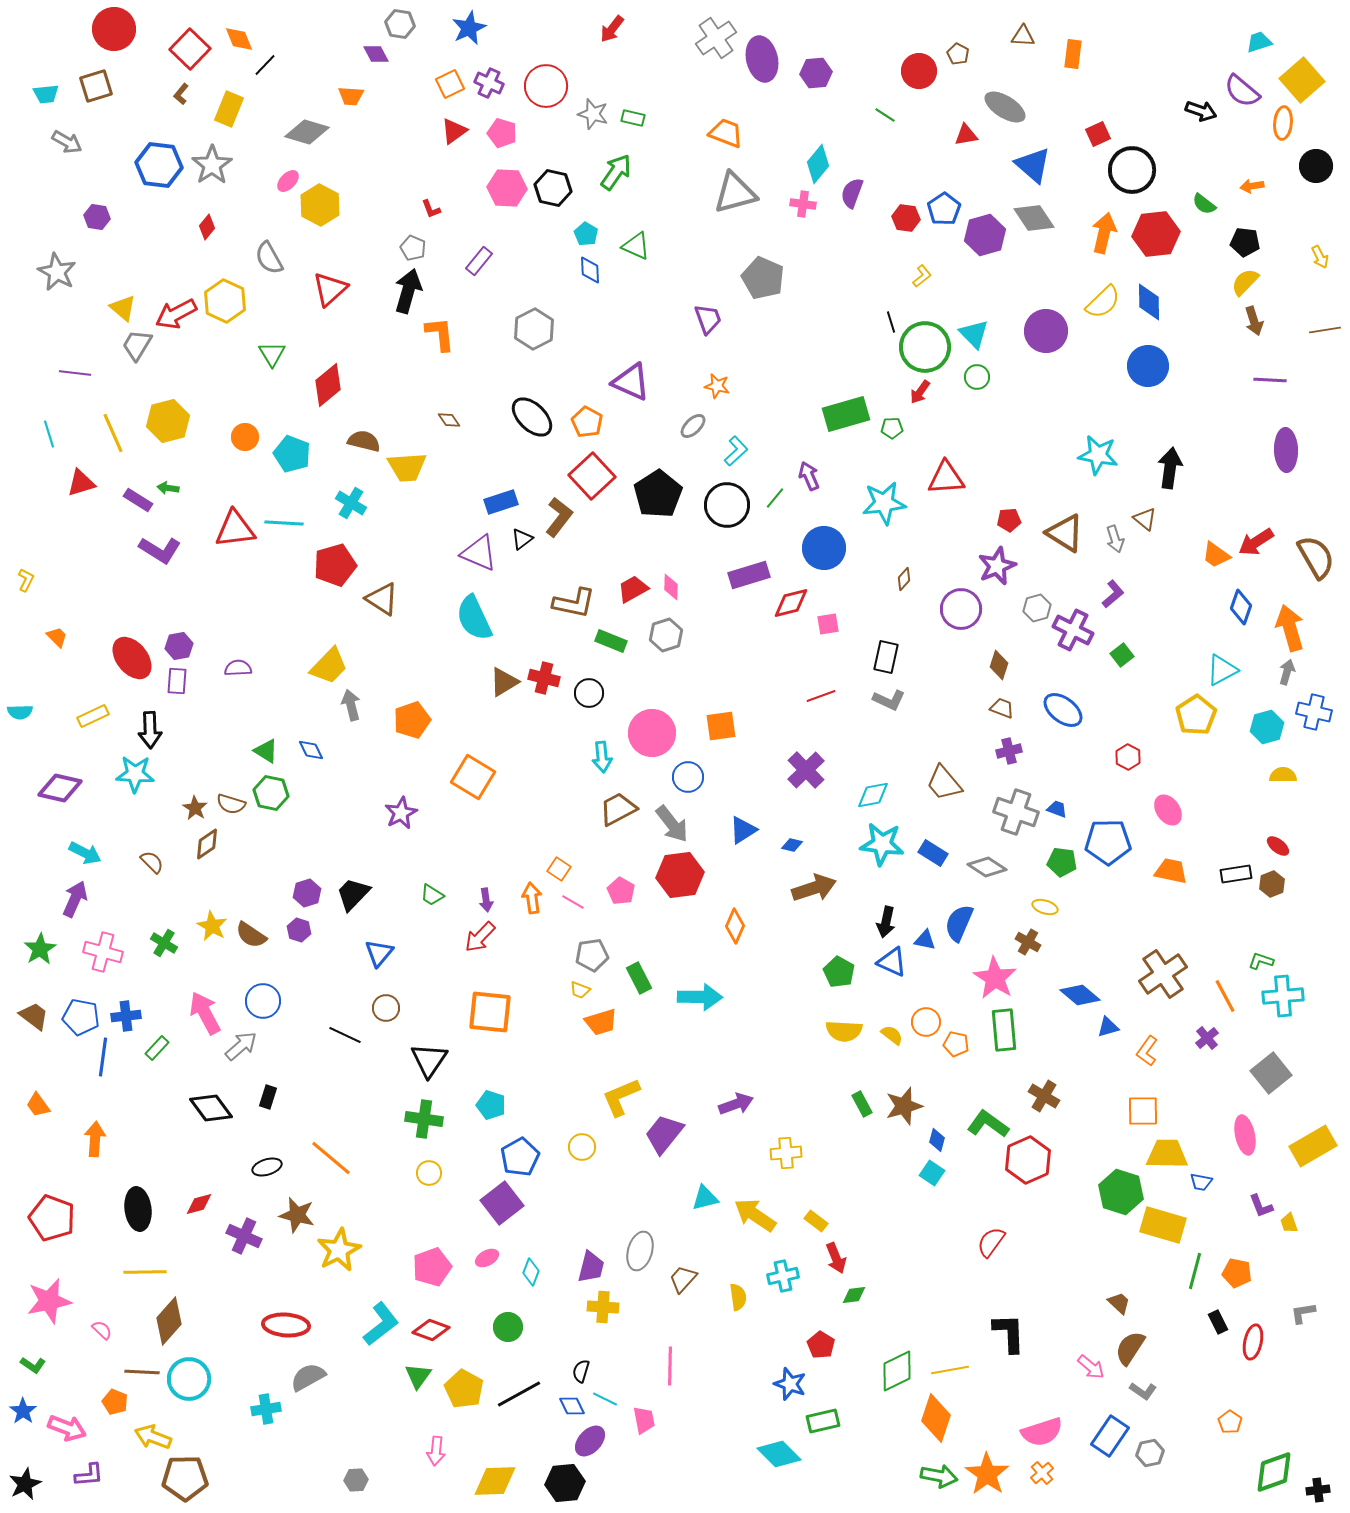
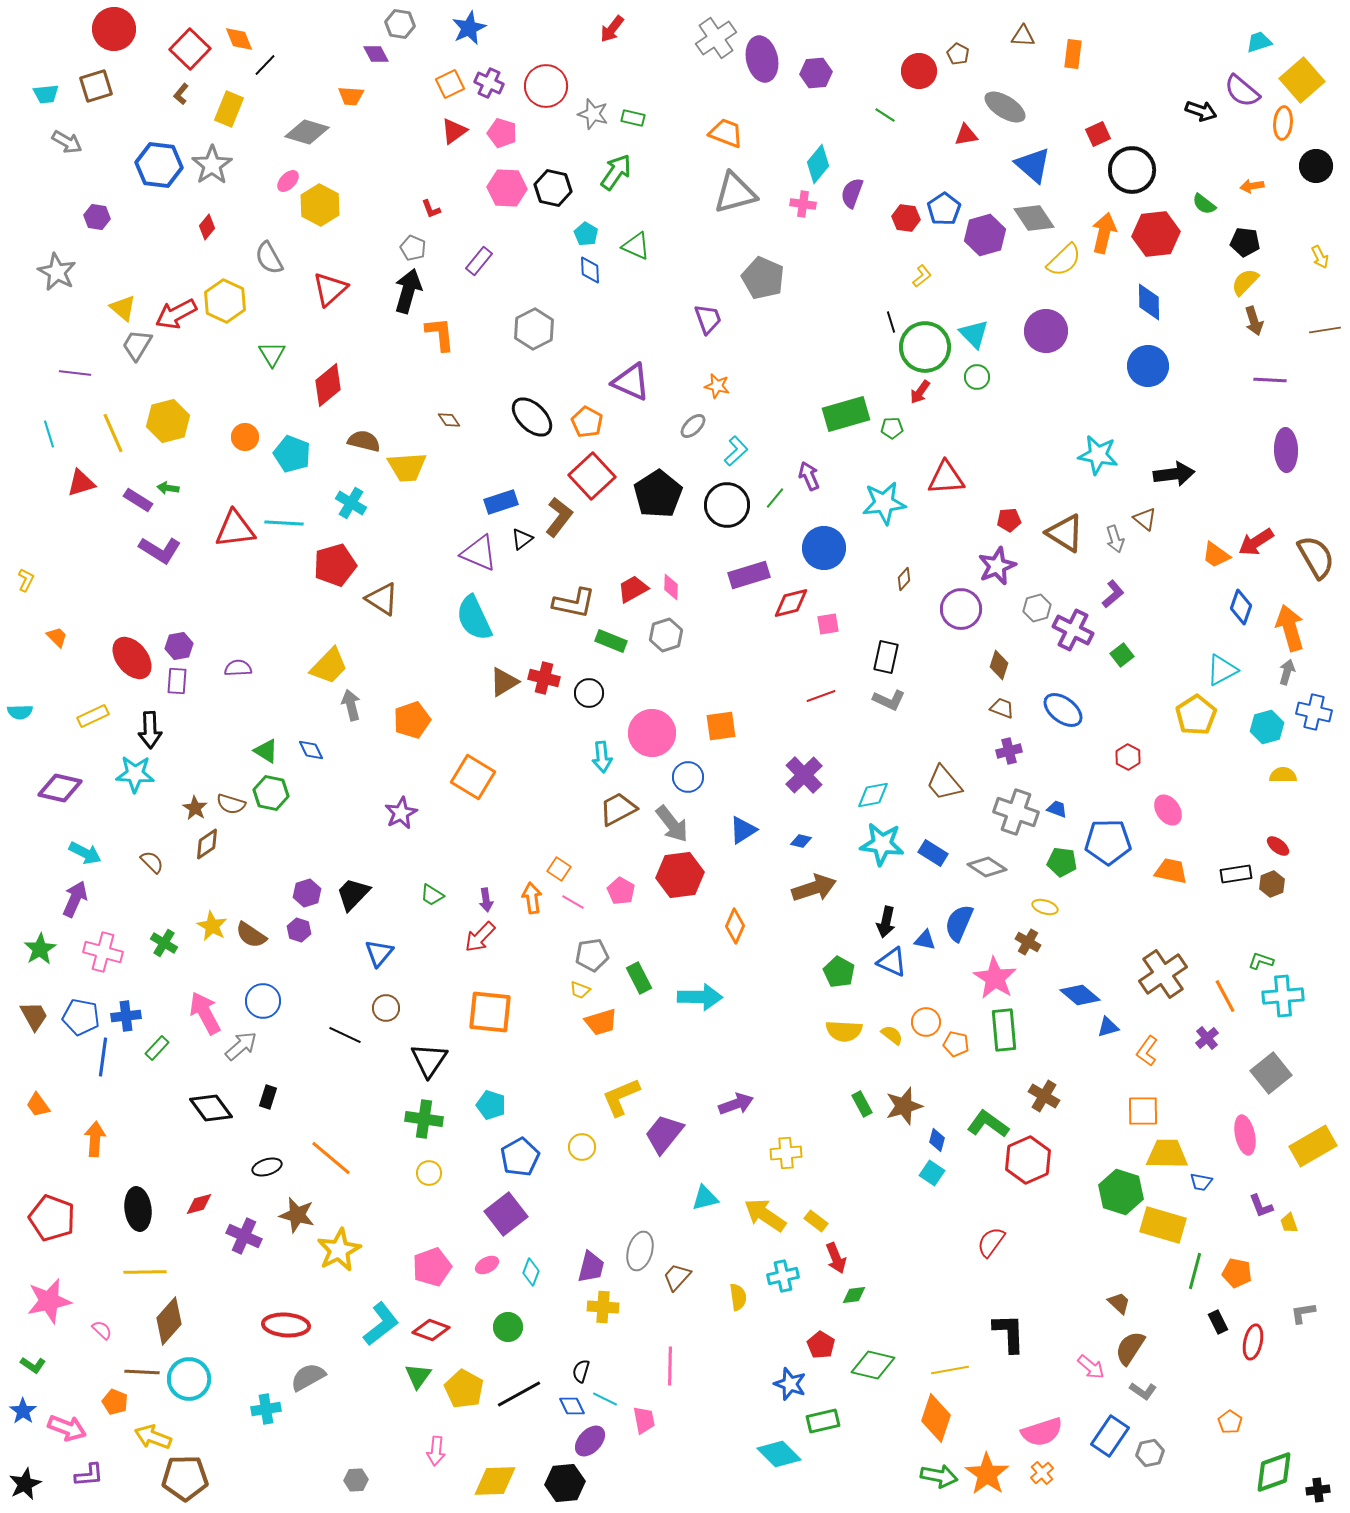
yellow semicircle at (1103, 302): moved 39 px left, 42 px up
black arrow at (1170, 468): moved 4 px right, 6 px down; rotated 75 degrees clockwise
purple cross at (806, 770): moved 2 px left, 5 px down
blue diamond at (792, 845): moved 9 px right, 4 px up
brown trapezoid at (34, 1016): rotated 24 degrees clockwise
purple square at (502, 1203): moved 4 px right, 11 px down
yellow arrow at (755, 1215): moved 10 px right
pink ellipse at (487, 1258): moved 7 px down
brown trapezoid at (683, 1279): moved 6 px left, 2 px up
green diamond at (897, 1371): moved 24 px left, 6 px up; rotated 39 degrees clockwise
